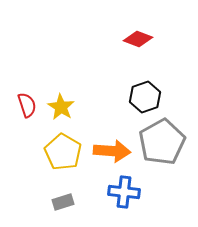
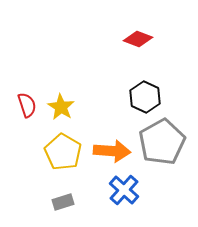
black hexagon: rotated 16 degrees counterclockwise
blue cross: moved 2 px up; rotated 36 degrees clockwise
